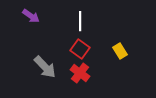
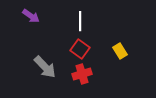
red cross: moved 2 px right, 1 px down; rotated 36 degrees clockwise
